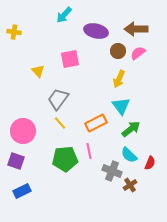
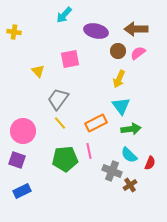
green arrow: rotated 30 degrees clockwise
purple square: moved 1 px right, 1 px up
